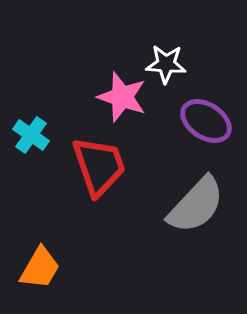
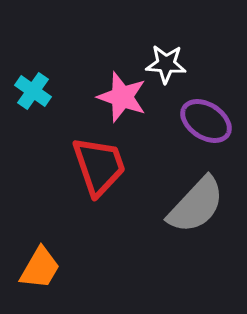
cyan cross: moved 2 px right, 44 px up
